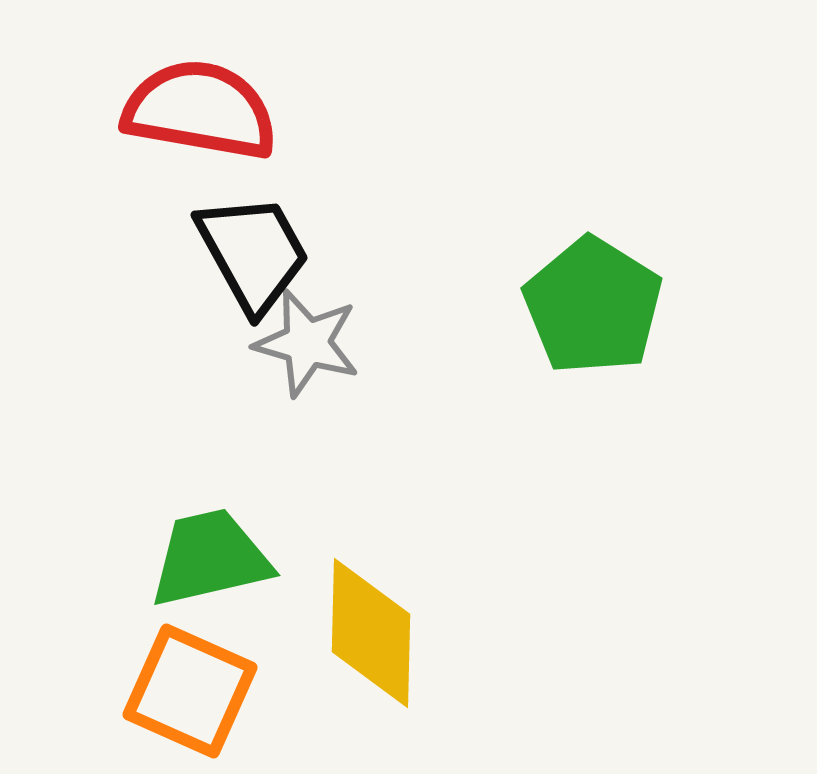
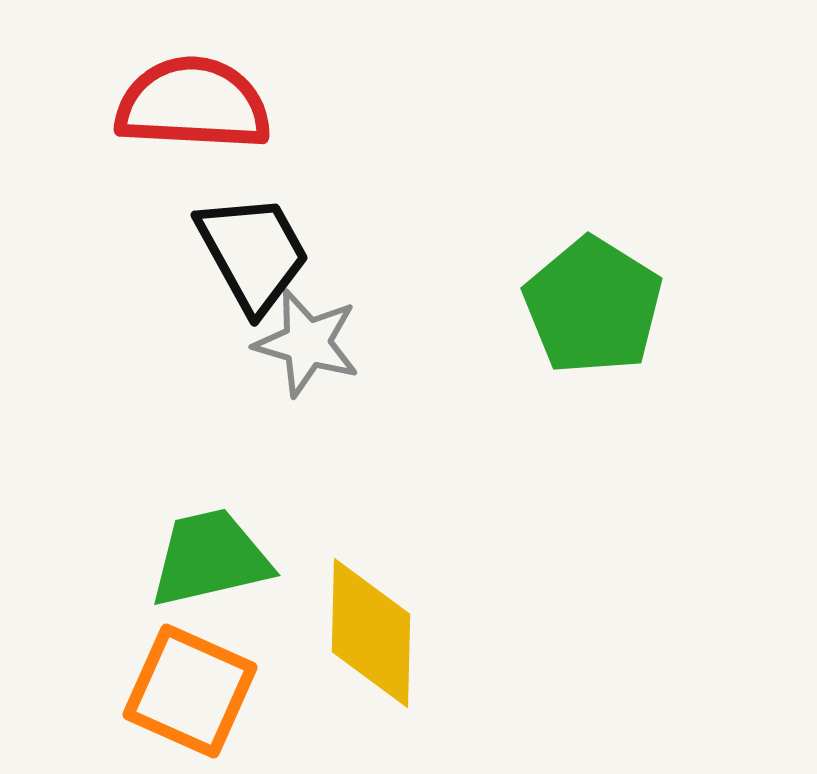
red semicircle: moved 7 px left, 6 px up; rotated 7 degrees counterclockwise
